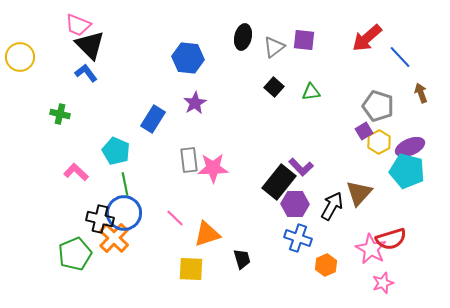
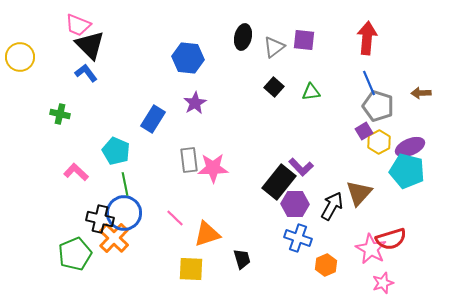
red arrow at (367, 38): rotated 136 degrees clockwise
blue line at (400, 57): moved 31 px left, 26 px down; rotated 20 degrees clockwise
brown arrow at (421, 93): rotated 72 degrees counterclockwise
